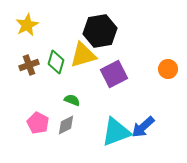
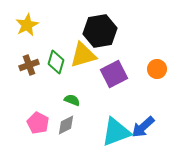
orange circle: moved 11 px left
